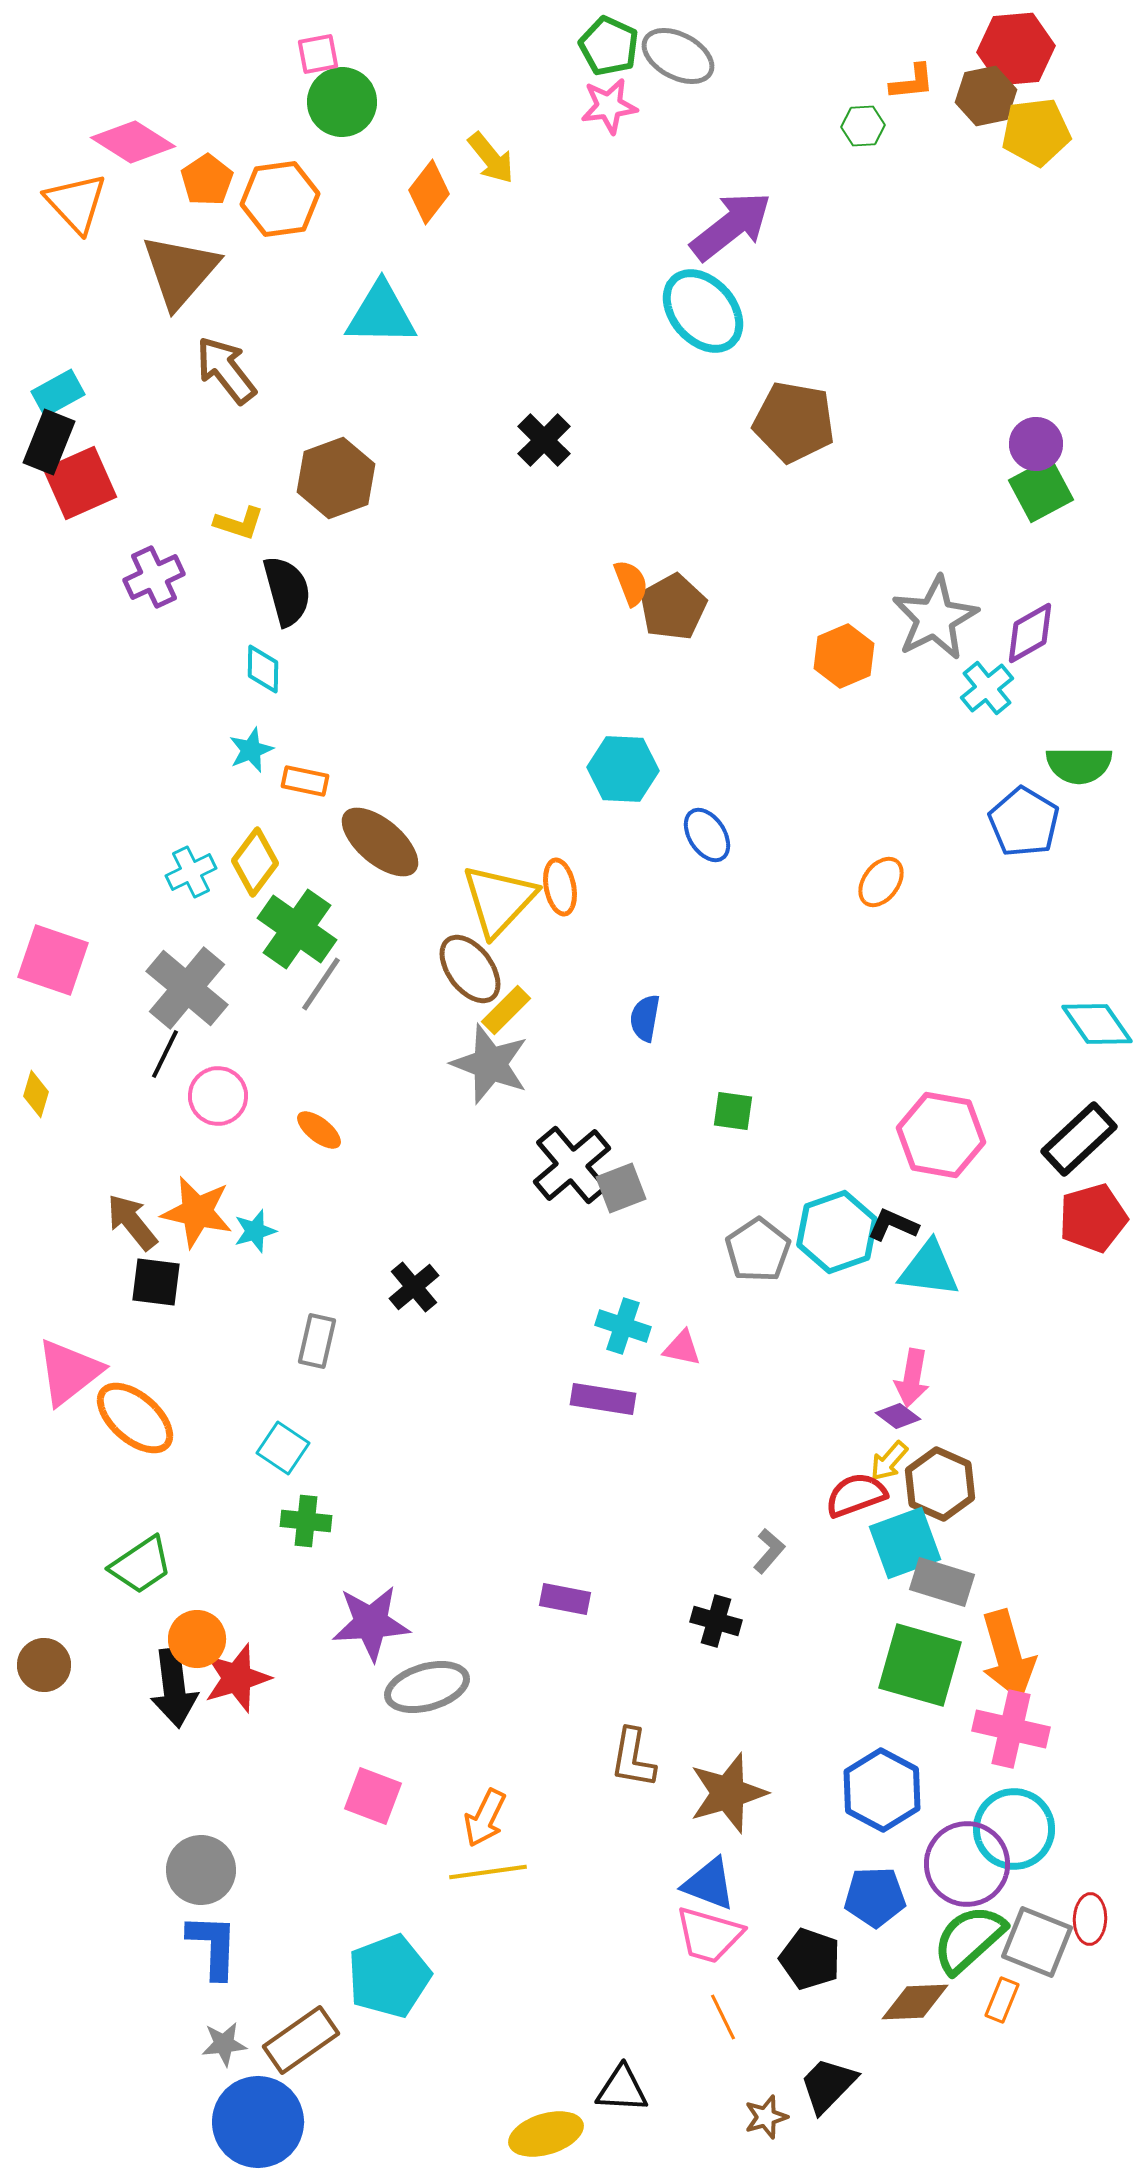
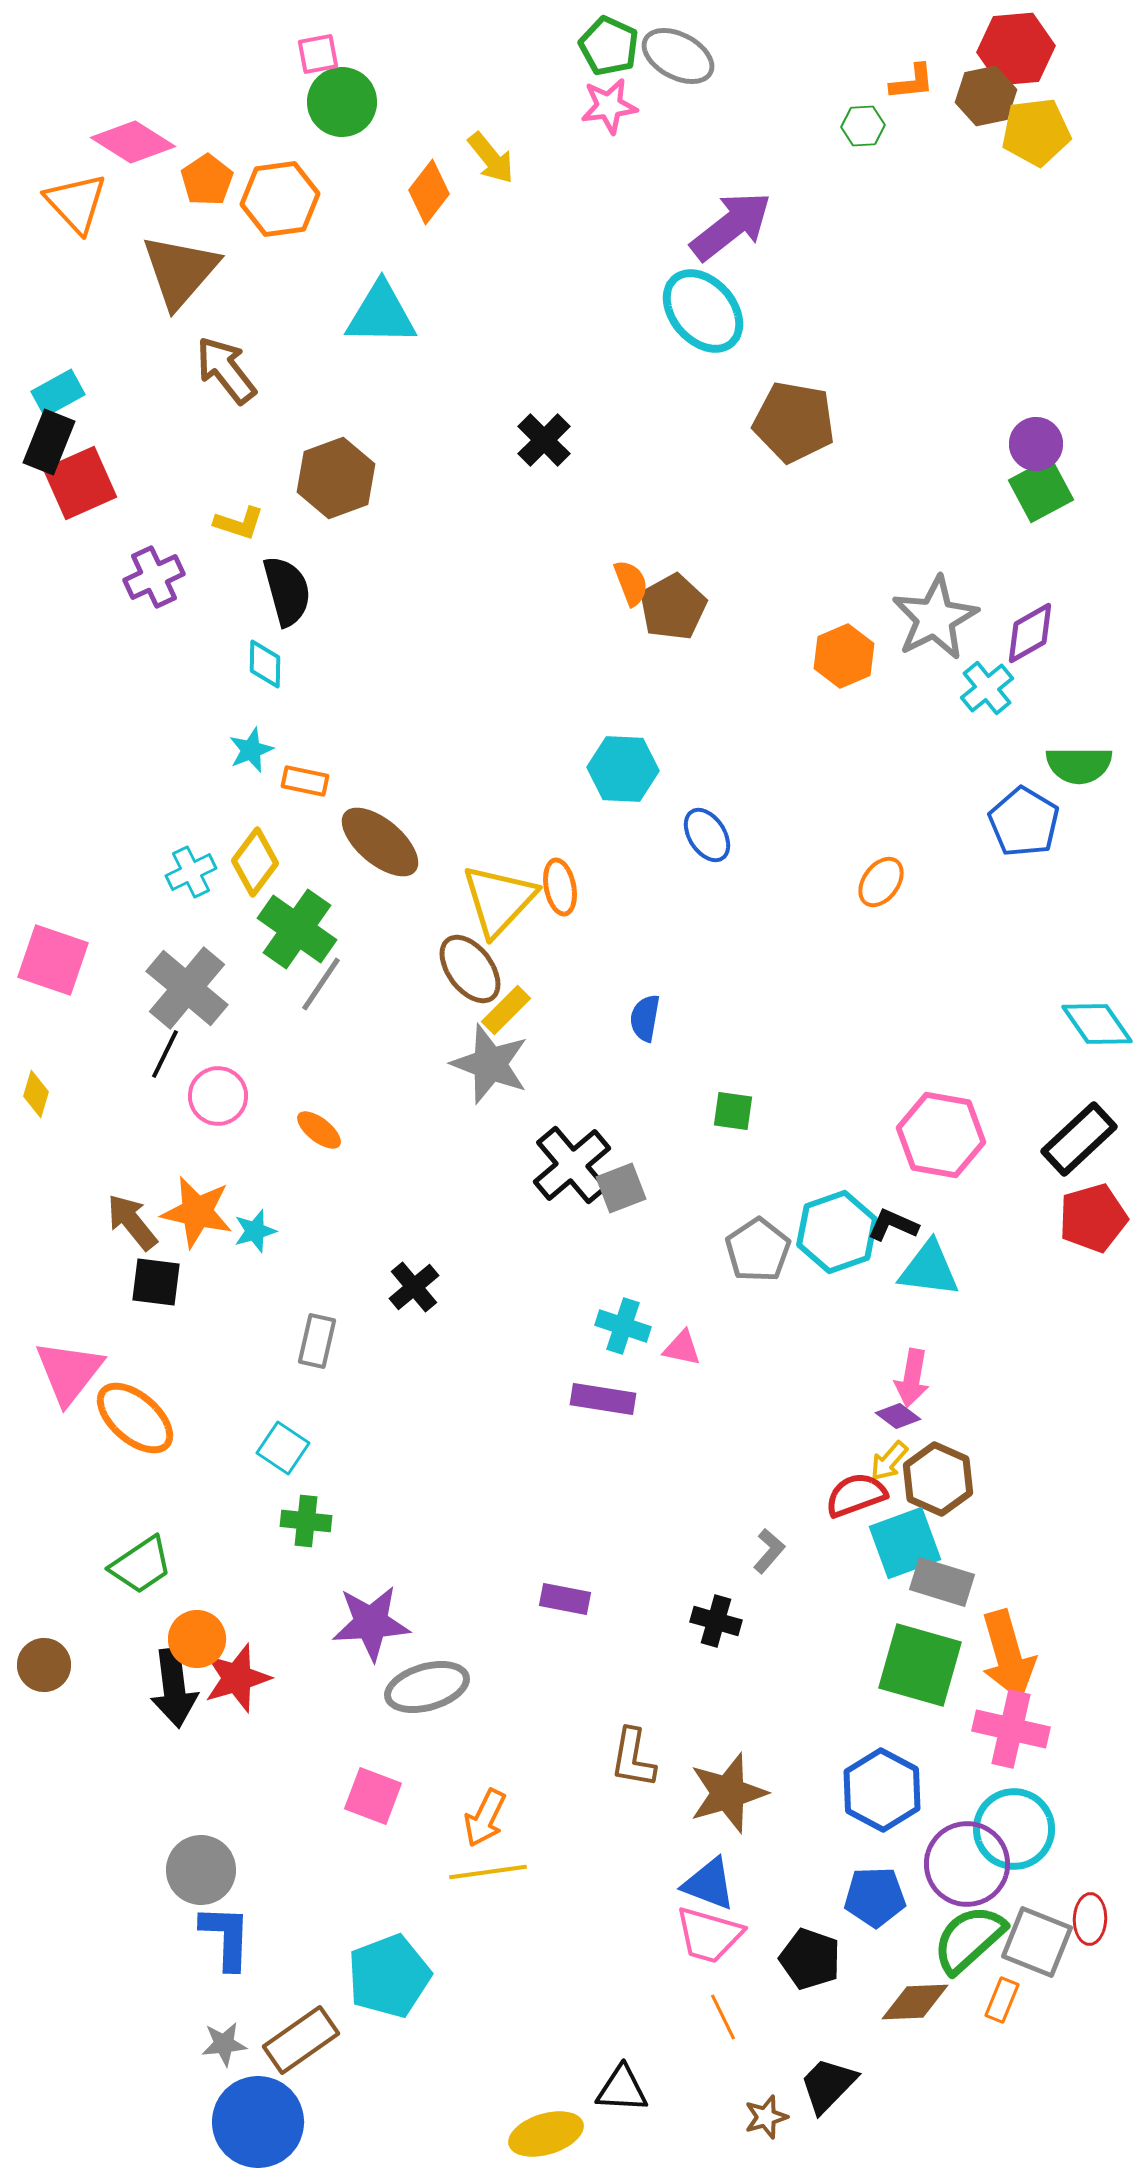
cyan diamond at (263, 669): moved 2 px right, 5 px up
pink triangle at (69, 1372): rotated 14 degrees counterclockwise
brown hexagon at (940, 1484): moved 2 px left, 5 px up
blue L-shape at (213, 1946): moved 13 px right, 9 px up
